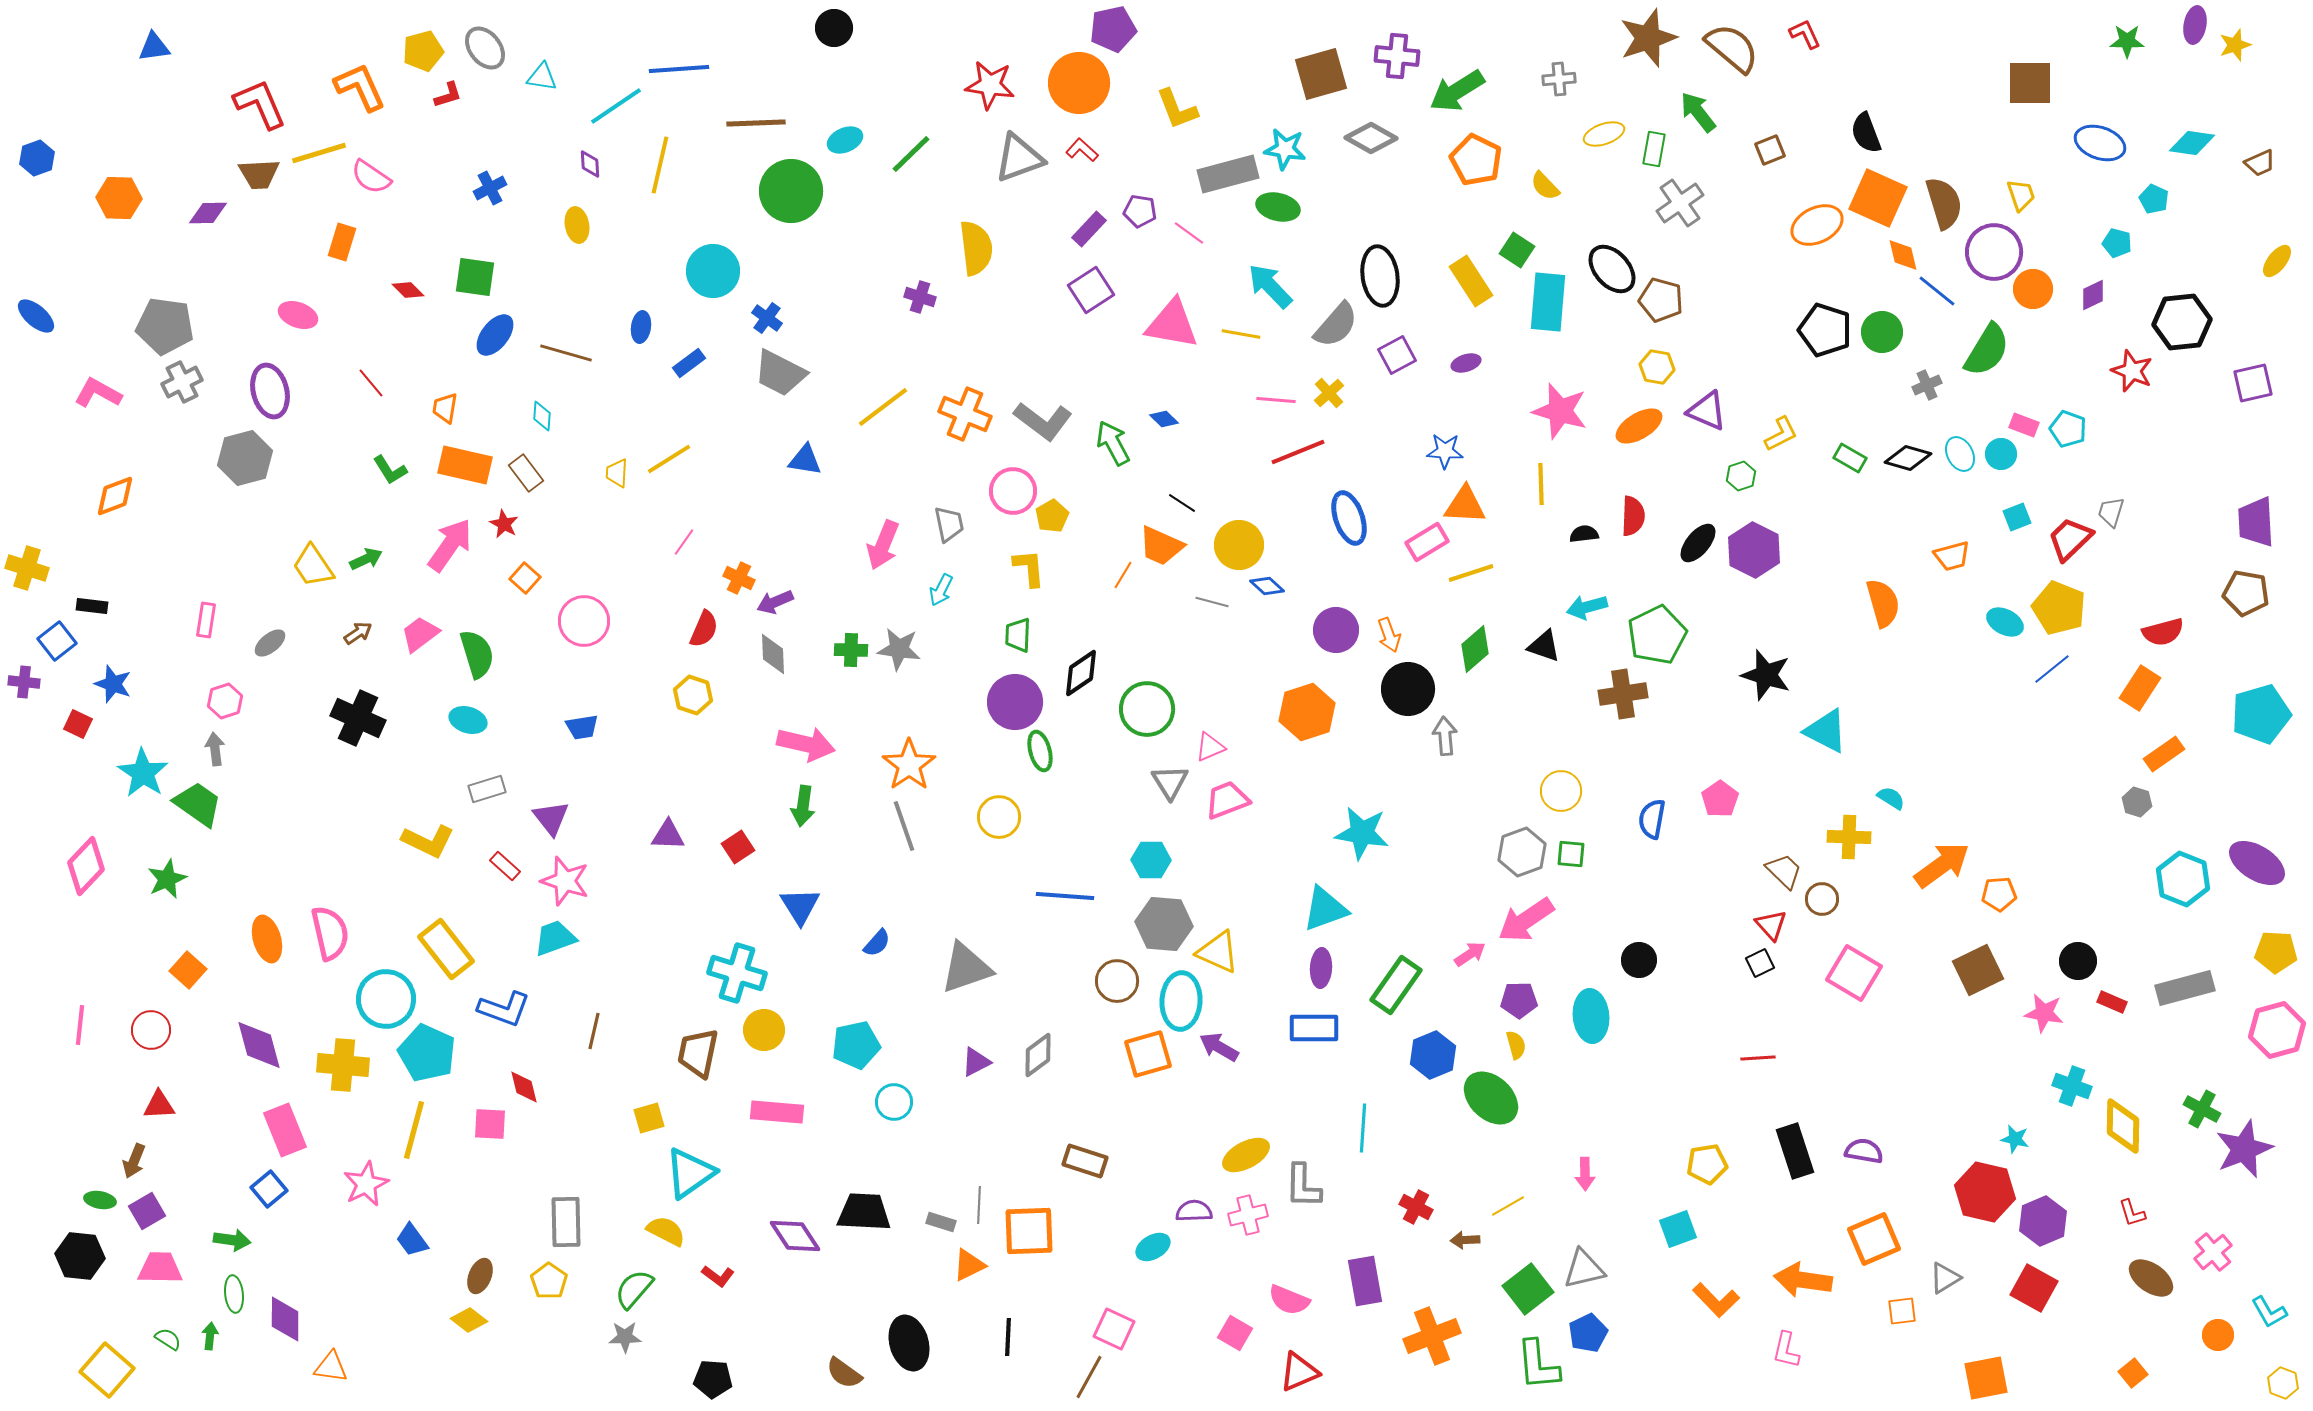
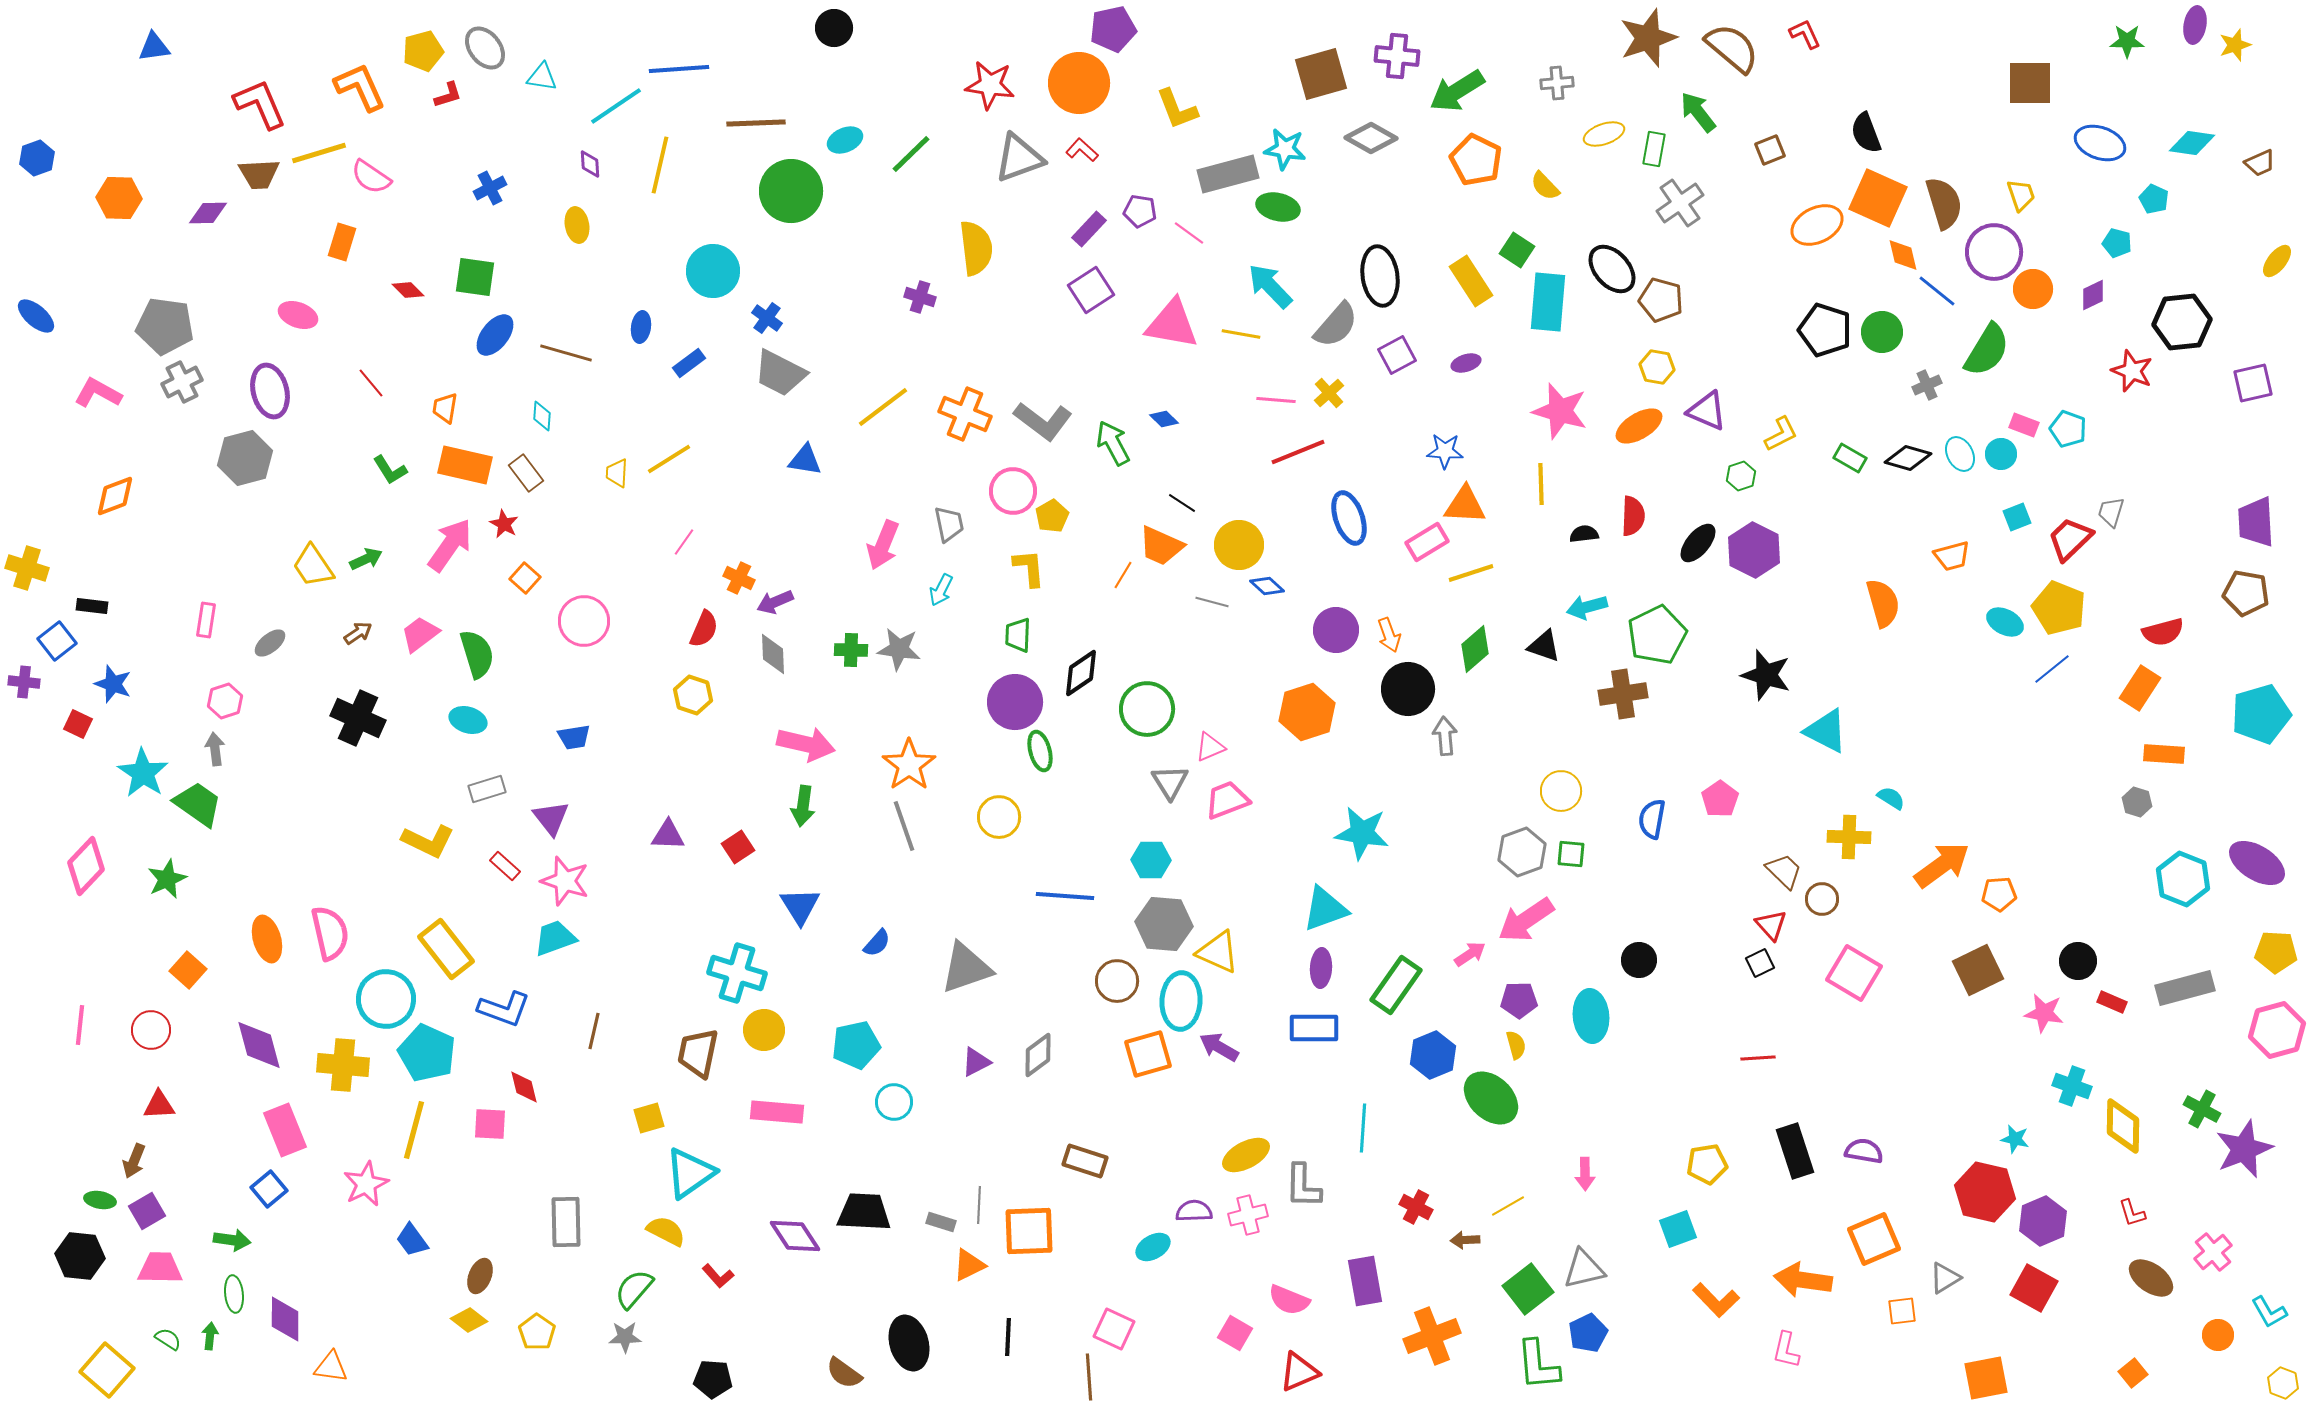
gray cross at (1559, 79): moved 2 px left, 4 px down
blue trapezoid at (582, 727): moved 8 px left, 10 px down
orange rectangle at (2164, 754): rotated 39 degrees clockwise
red L-shape at (718, 1276): rotated 12 degrees clockwise
yellow pentagon at (549, 1281): moved 12 px left, 51 px down
brown line at (1089, 1377): rotated 33 degrees counterclockwise
